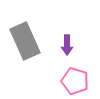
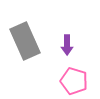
pink pentagon: moved 1 px left
